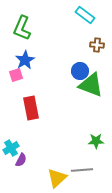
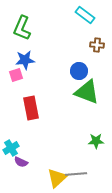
blue star: rotated 24 degrees clockwise
blue circle: moved 1 px left
green triangle: moved 4 px left, 7 px down
purple semicircle: moved 2 px down; rotated 88 degrees clockwise
gray line: moved 6 px left, 4 px down
